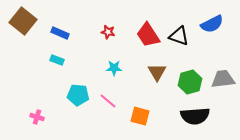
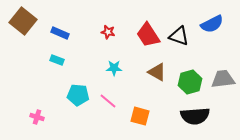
brown triangle: rotated 30 degrees counterclockwise
